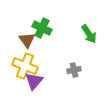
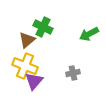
green cross: moved 1 px right, 1 px up
green arrow: rotated 96 degrees clockwise
brown triangle: rotated 24 degrees clockwise
gray cross: moved 1 px left, 3 px down
